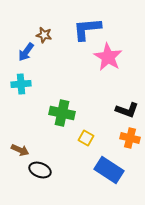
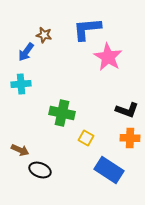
orange cross: rotated 12 degrees counterclockwise
